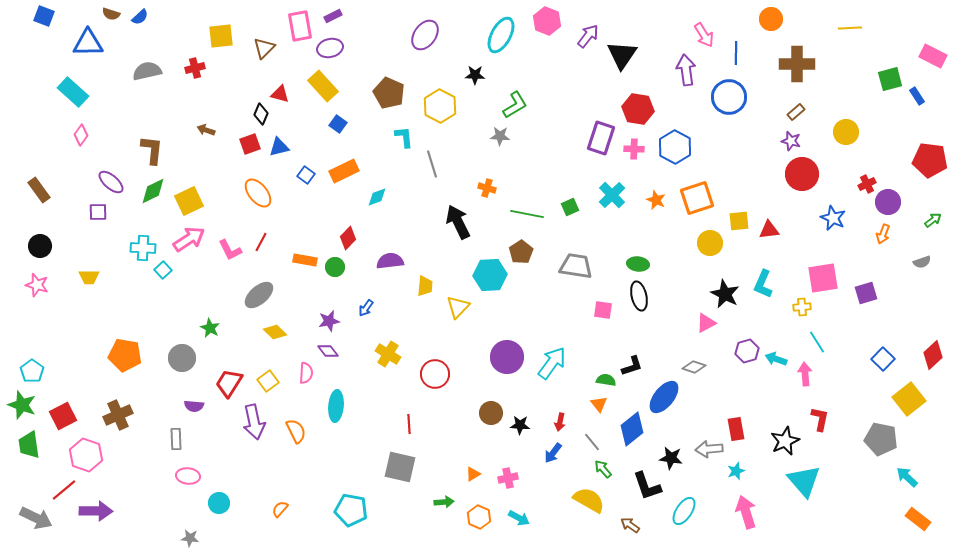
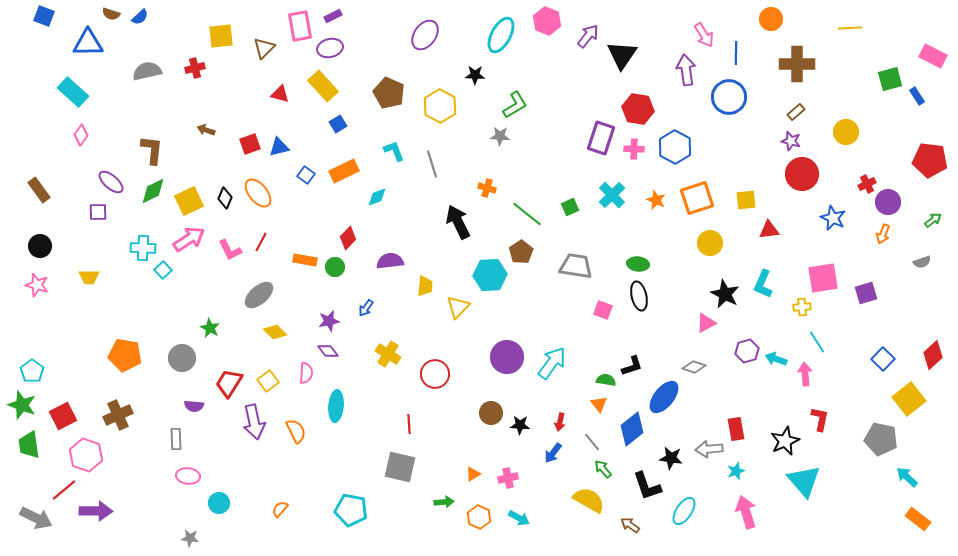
black diamond at (261, 114): moved 36 px left, 84 px down
blue square at (338, 124): rotated 24 degrees clockwise
cyan L-shape at (404, 137): moved 10 px left, 14 px down; rotated 15 degrees counterclockwise
green line at (527, 214): rotated 28 degrees clockwise
yellow square at (739, 221): moved 7 px right, 21 px up
pink square at (603, 310): rotated 12 degrees clockwise
